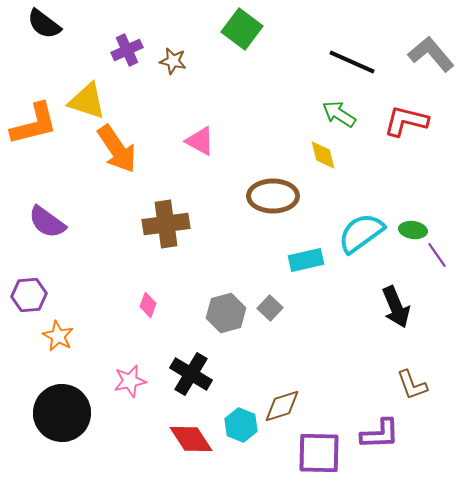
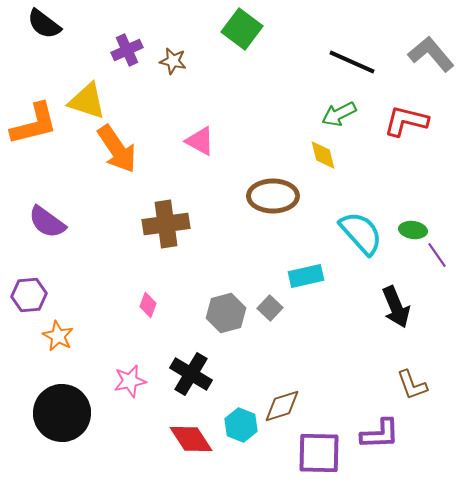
green arrow: rotated 60 degrees counterclockwise
cyan semicircle: rotated 84 degrees clockwise
cyan rectangle: moved 16 px down
